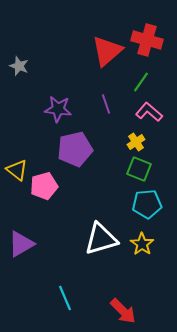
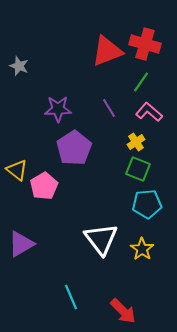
red cross: moved 2 px left, 4 px down
red triangle: rotated 20 degrees clockwise
purple line: moved 3 px right, 4 px down; rotated 12 degrees counterclockwise
purple star: rotated 8 degrees counterclockwise
purple pentagon: moved 1 px left, 1 px up; rotated 20 degrees counterclockwise
green square: moved 1 px left
pink pentagon: rotated 16 degrees counterclockwise
white triangle: rotated 51 degrees counterclockwise
yellow star: moved 5 px down
cyan line: moved 6 px right, 1 px up
